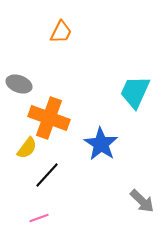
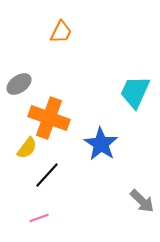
gray ellipse: rotated 55 degrees counterclockwise
